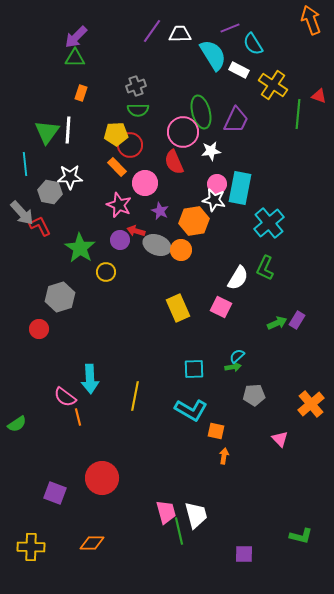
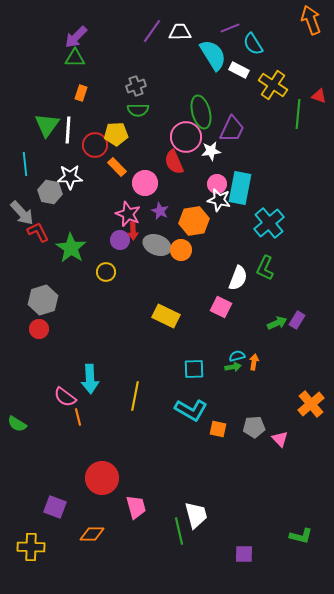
white trapezoid at (180, 34): moved 2 px up
purple trapezoid at (236, 120): moved 4 px left, 9 px down
green triangle at (47, 132): moved 7 px up
pink circle at (183, 132): moved 3 px right, 5 px down
red circle at (130, 145): moved 35 px left
white star at (214, 200): moved 5 px right
pink star at (119, 205): moved 9 px right, 9 px down
red L-shape at (40, 226): moved 2 px left, 6 px down
red arrow at (136, 231): moved 3 px left; rotated 108 degrees counterclockwise
green star at (80, 248): moved 9 px left
white semicircle at (238, 278): rotated 10 degrees counterclockwise
gray hexagon at (60, 297): moved 17 px left, 3 px down
yellow rectangle at (178, 308): moved 12 px left, 8 px down; rotated 40 degrees counterclockwise
cyan semicircle at (237, 356): rotated 28 degrees clockwise
gray pentagon at (254, 395): moved 32 px down
green semicircle at (17, 424): rotated 66 degrees clockwise
orange square at (216, 431): moved 2 px right, 2 px up
orange arrow at (224, 456): moved 30 px right, 94 px up
purple square at (55, 493): moved 14 px down
pink trapezoid at (166, 512): moved 30 px left, 5 px up
orange diamond at (92, 543): moved 9 px up
